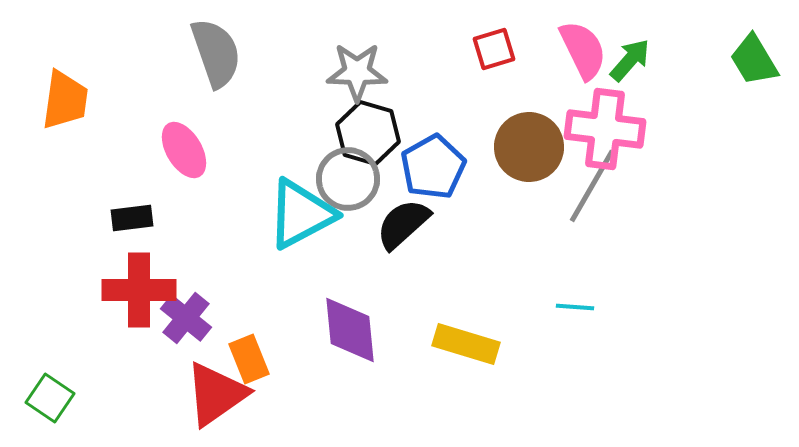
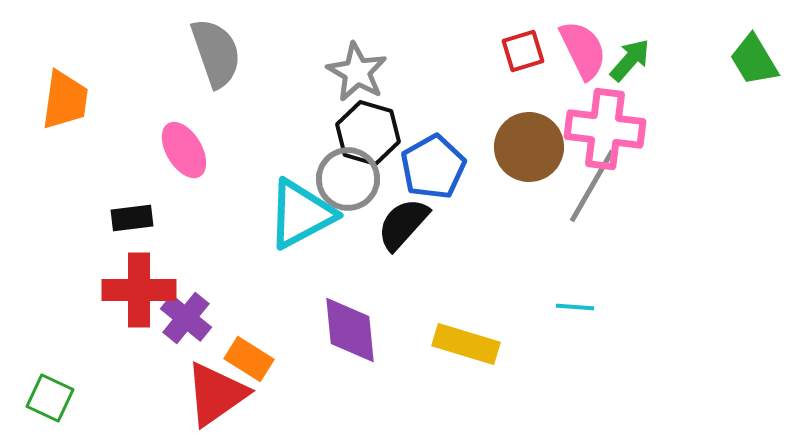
red square: moved 29 px right, 2 px down
gray star: rotated 28 degrees clockwise
black semicircle: rotated 6 degrees counterclockwise
orange rectangle: rotated 36 degrees counterclockwise
green square: rotated 9 degrees counterclockwise
